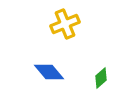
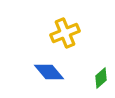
yellow cross: moved 9 px down
